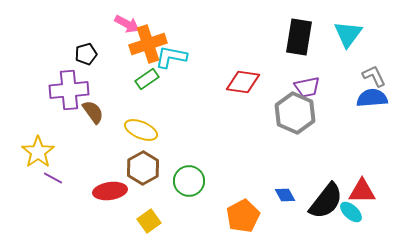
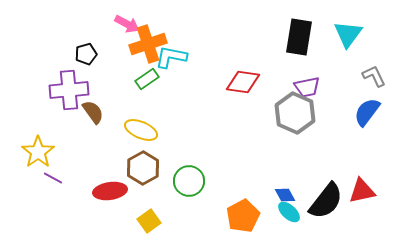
blue semicircle: moved 5 px left, 14 px down; rotated 48 degrees counterclockwise
red triangle: rotated 12 degrees counterclockwise
cyan ellipse: moved 62 px left
